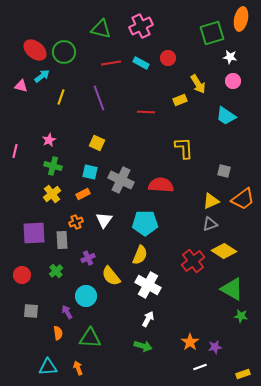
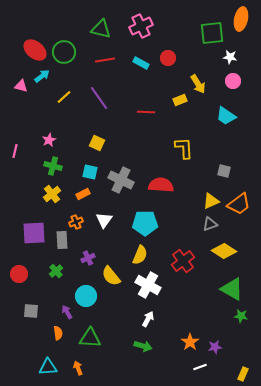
green square at (212, 33): rotated 10 degrees clockwise
red line at (111, 63): moved 6 px left, 3 px up
yellow line at (61, 97): moved 3 px right; rotated 28 degrees clockwise
purple line at (99, 98): rotated 15 degrees counterclockwise
orange trapezoid at (243, 199): moved 4 px left, 5 px down
red cross at (193, 261): moved 10 px left
red circle at (22, 275): moved 3 px left, 1 px up
yellow rectangle at (243, 374): rotated 48 degrees counterclockwise
